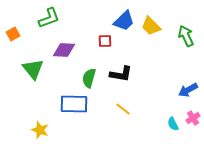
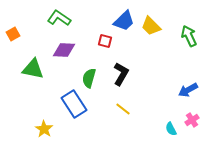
green L-shape: moved 10 px right; rotated 125 degrees counterclockwise
green arrow: moved 3 px right
red square: rotated 16 degrees clockwise
green triangle: rotated 40 degrees counterclockwise
black L-shape: rotated 70 degrees counterclockwise
blue rectangle: rotated 56 degrees clockwise
pink cross: moved 1 px left, 2 px down
cyan semicircle: moved 2 px left, 5 px down
yellow star: moved 4 px right, 1 px up; rotated 12 degrees clockwise
